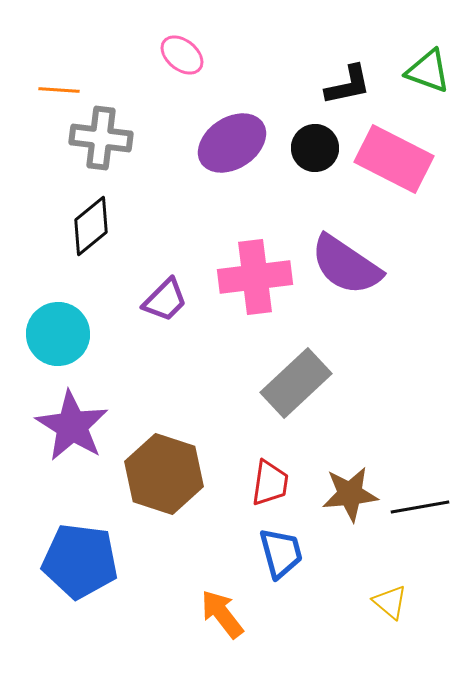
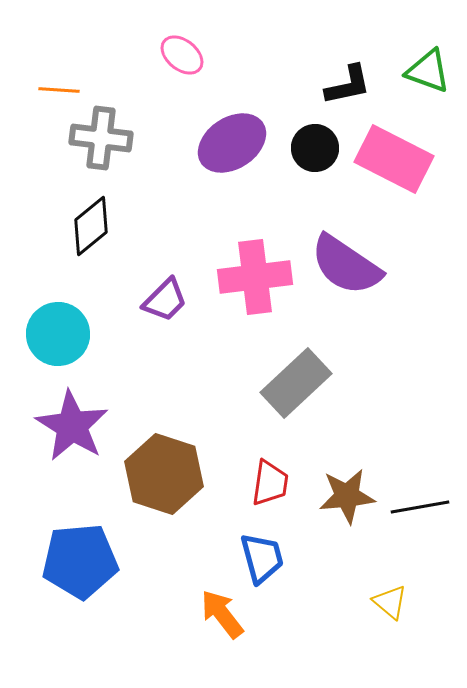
brown star: moved 3 px left, 2 px down
blue trapezoid: moved 19 px left, 5 px down
blue pentagon: rotated 12 degrees counterclockwise
